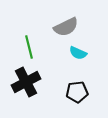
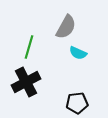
gray semicircle: rotated 35 degrees counterclockwise
green line: rotated 30 degrees clockwise
black pentagon: moved 11 px down
